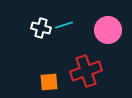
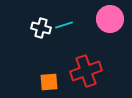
pink circle: moved 2 px right, 11 px up
